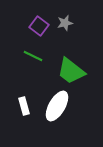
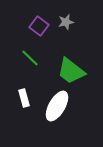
gray star: moved 1 px right, 1 px up
green line: moved 3 px left, 2 px down; rotated 18 degrees clockwise
white rectangle: moved 8 px up
